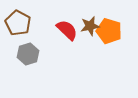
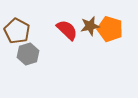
brown pentagon: moved 1 px left, 8 px down
orange pentagon: moved 1 px right, 2 px up
